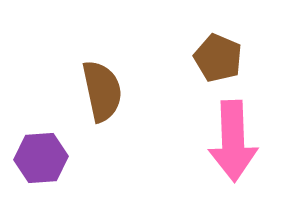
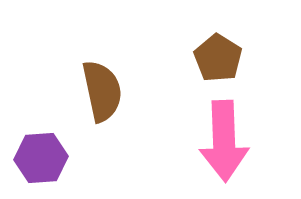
brown pentagon: rotated 9 degrees clockwise
pink arrow: moved 9 px left
